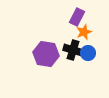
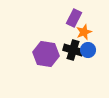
purple rectangle: moved 3 px left, 1 px down
blue circle: moved 3 px up
